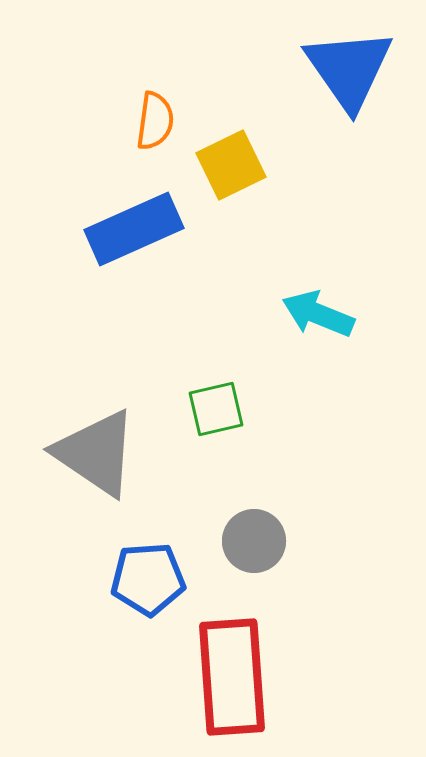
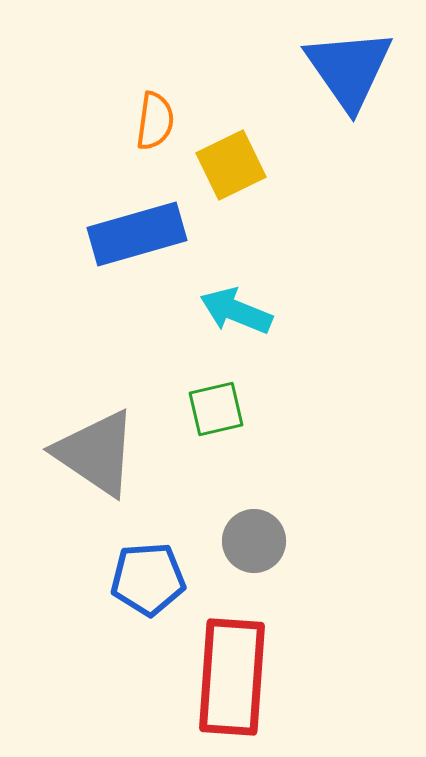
blue rectangle: moved 3 px right, 5 px down; rotated 8 degrees clockwise
cyan arrow: moved 82 px left, 3 px up
red rectangle: rotated 8 degrees clockwise
